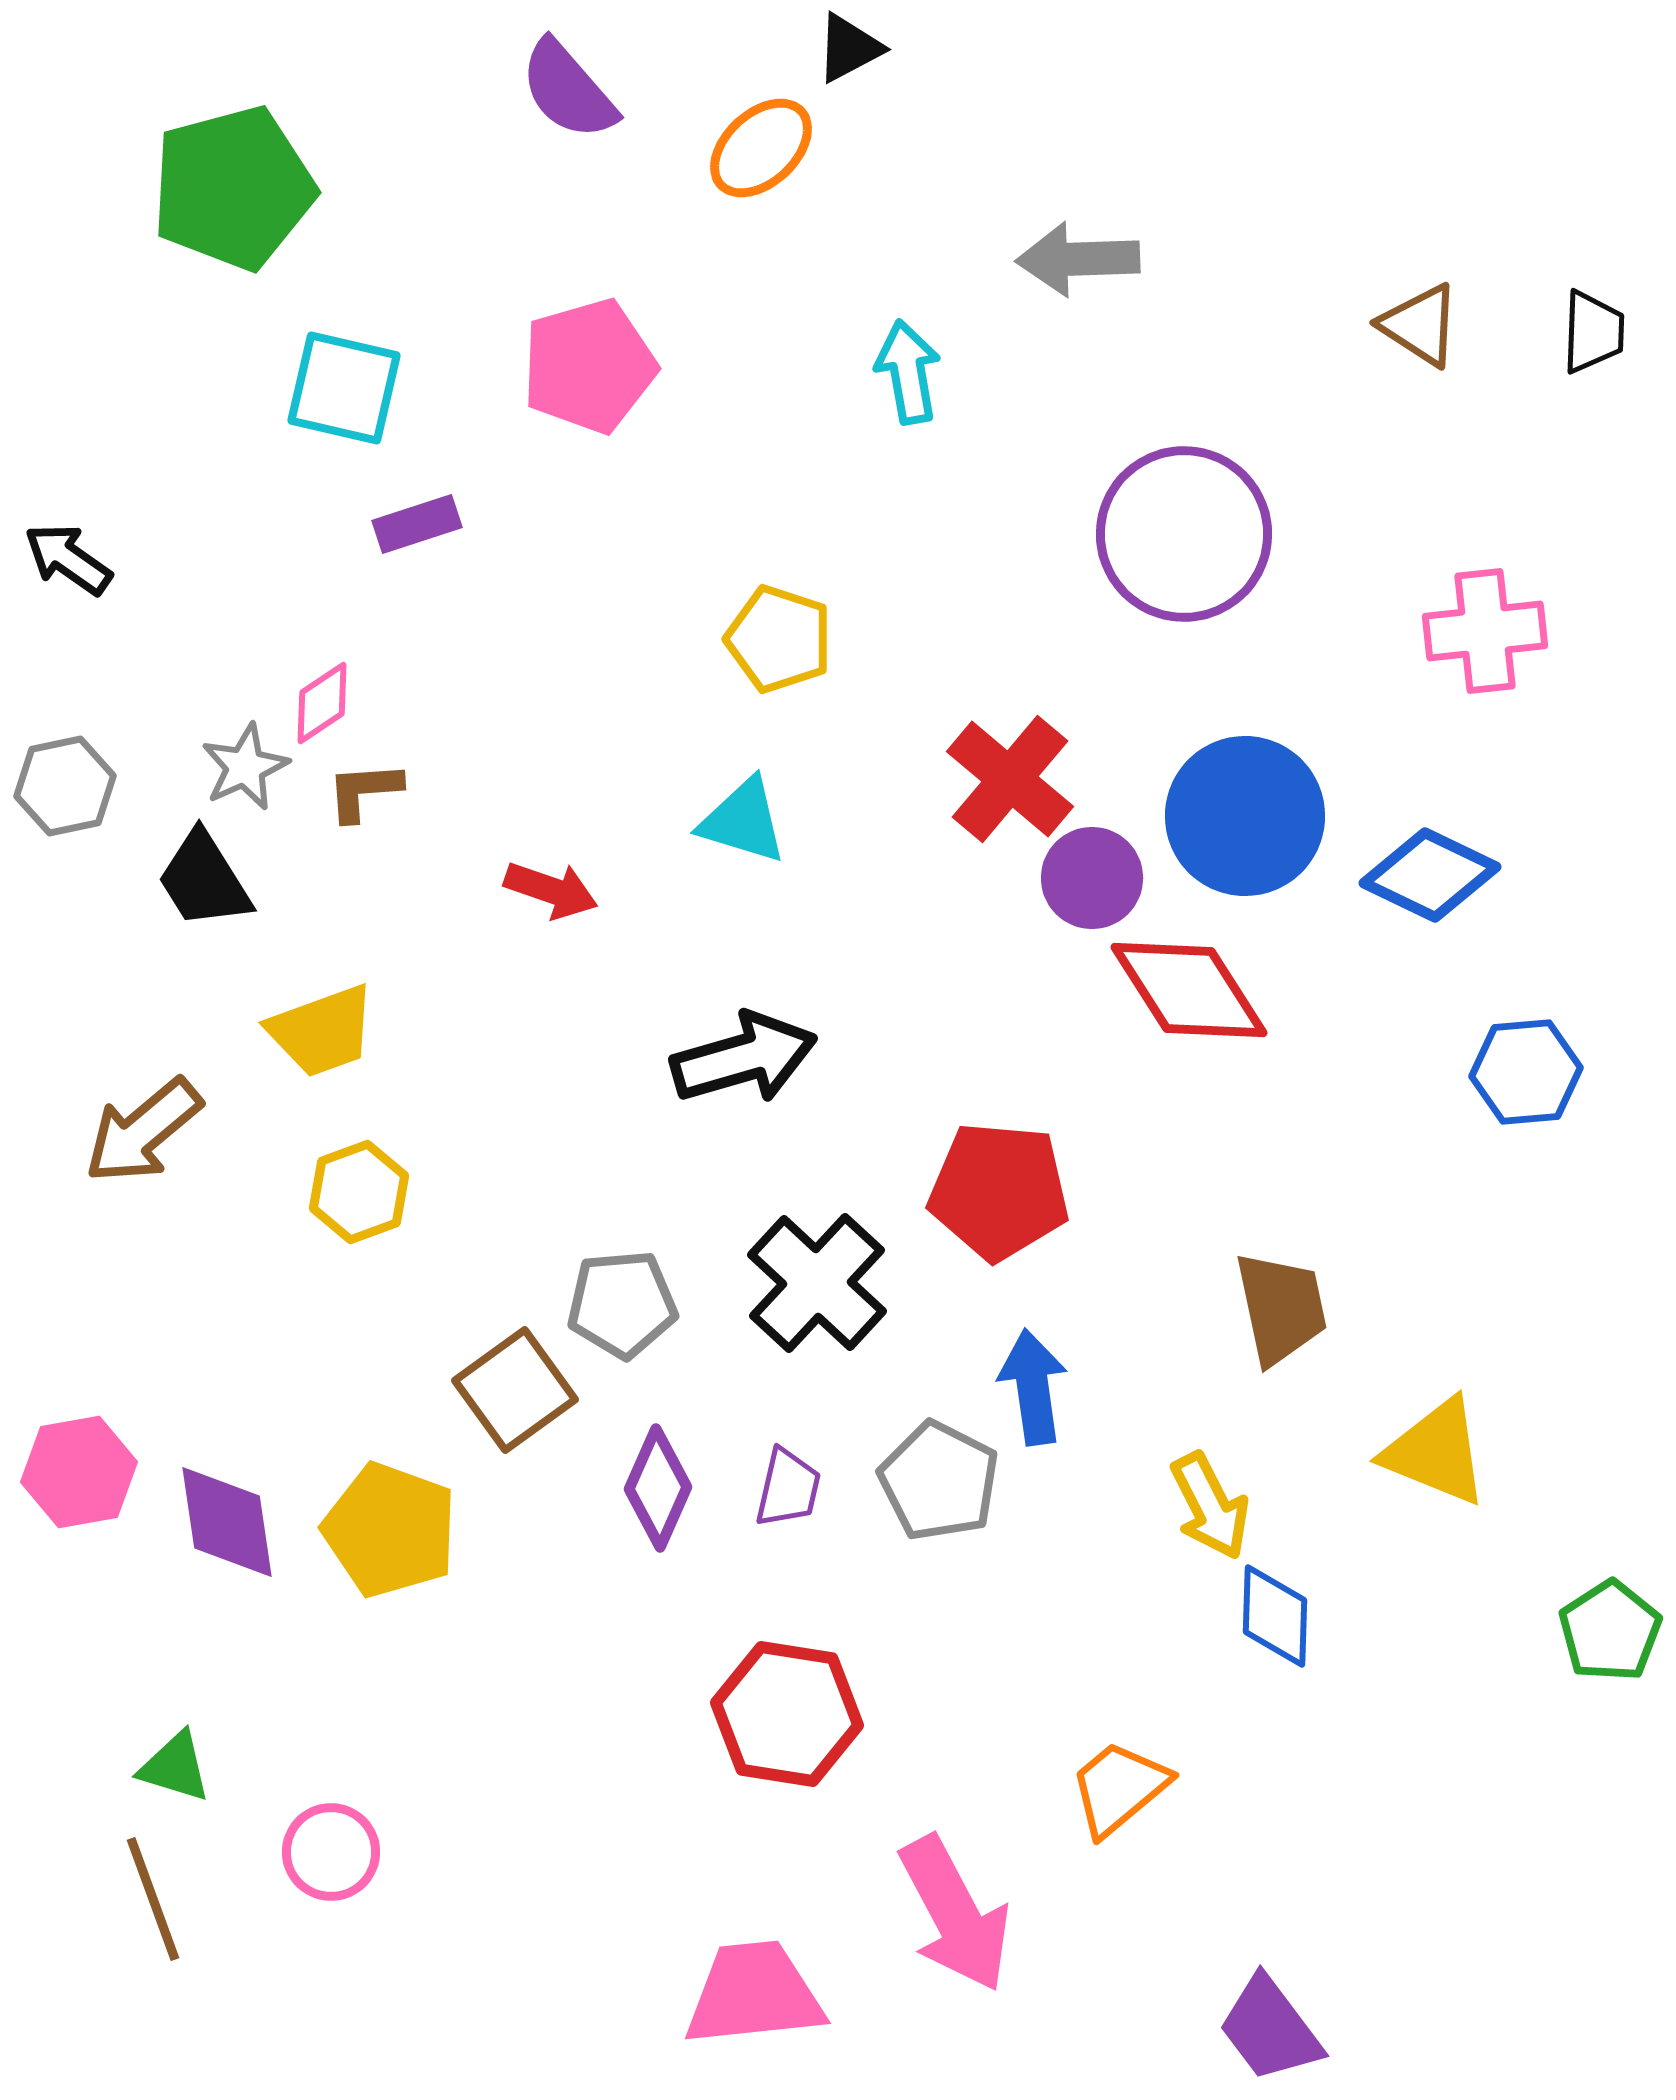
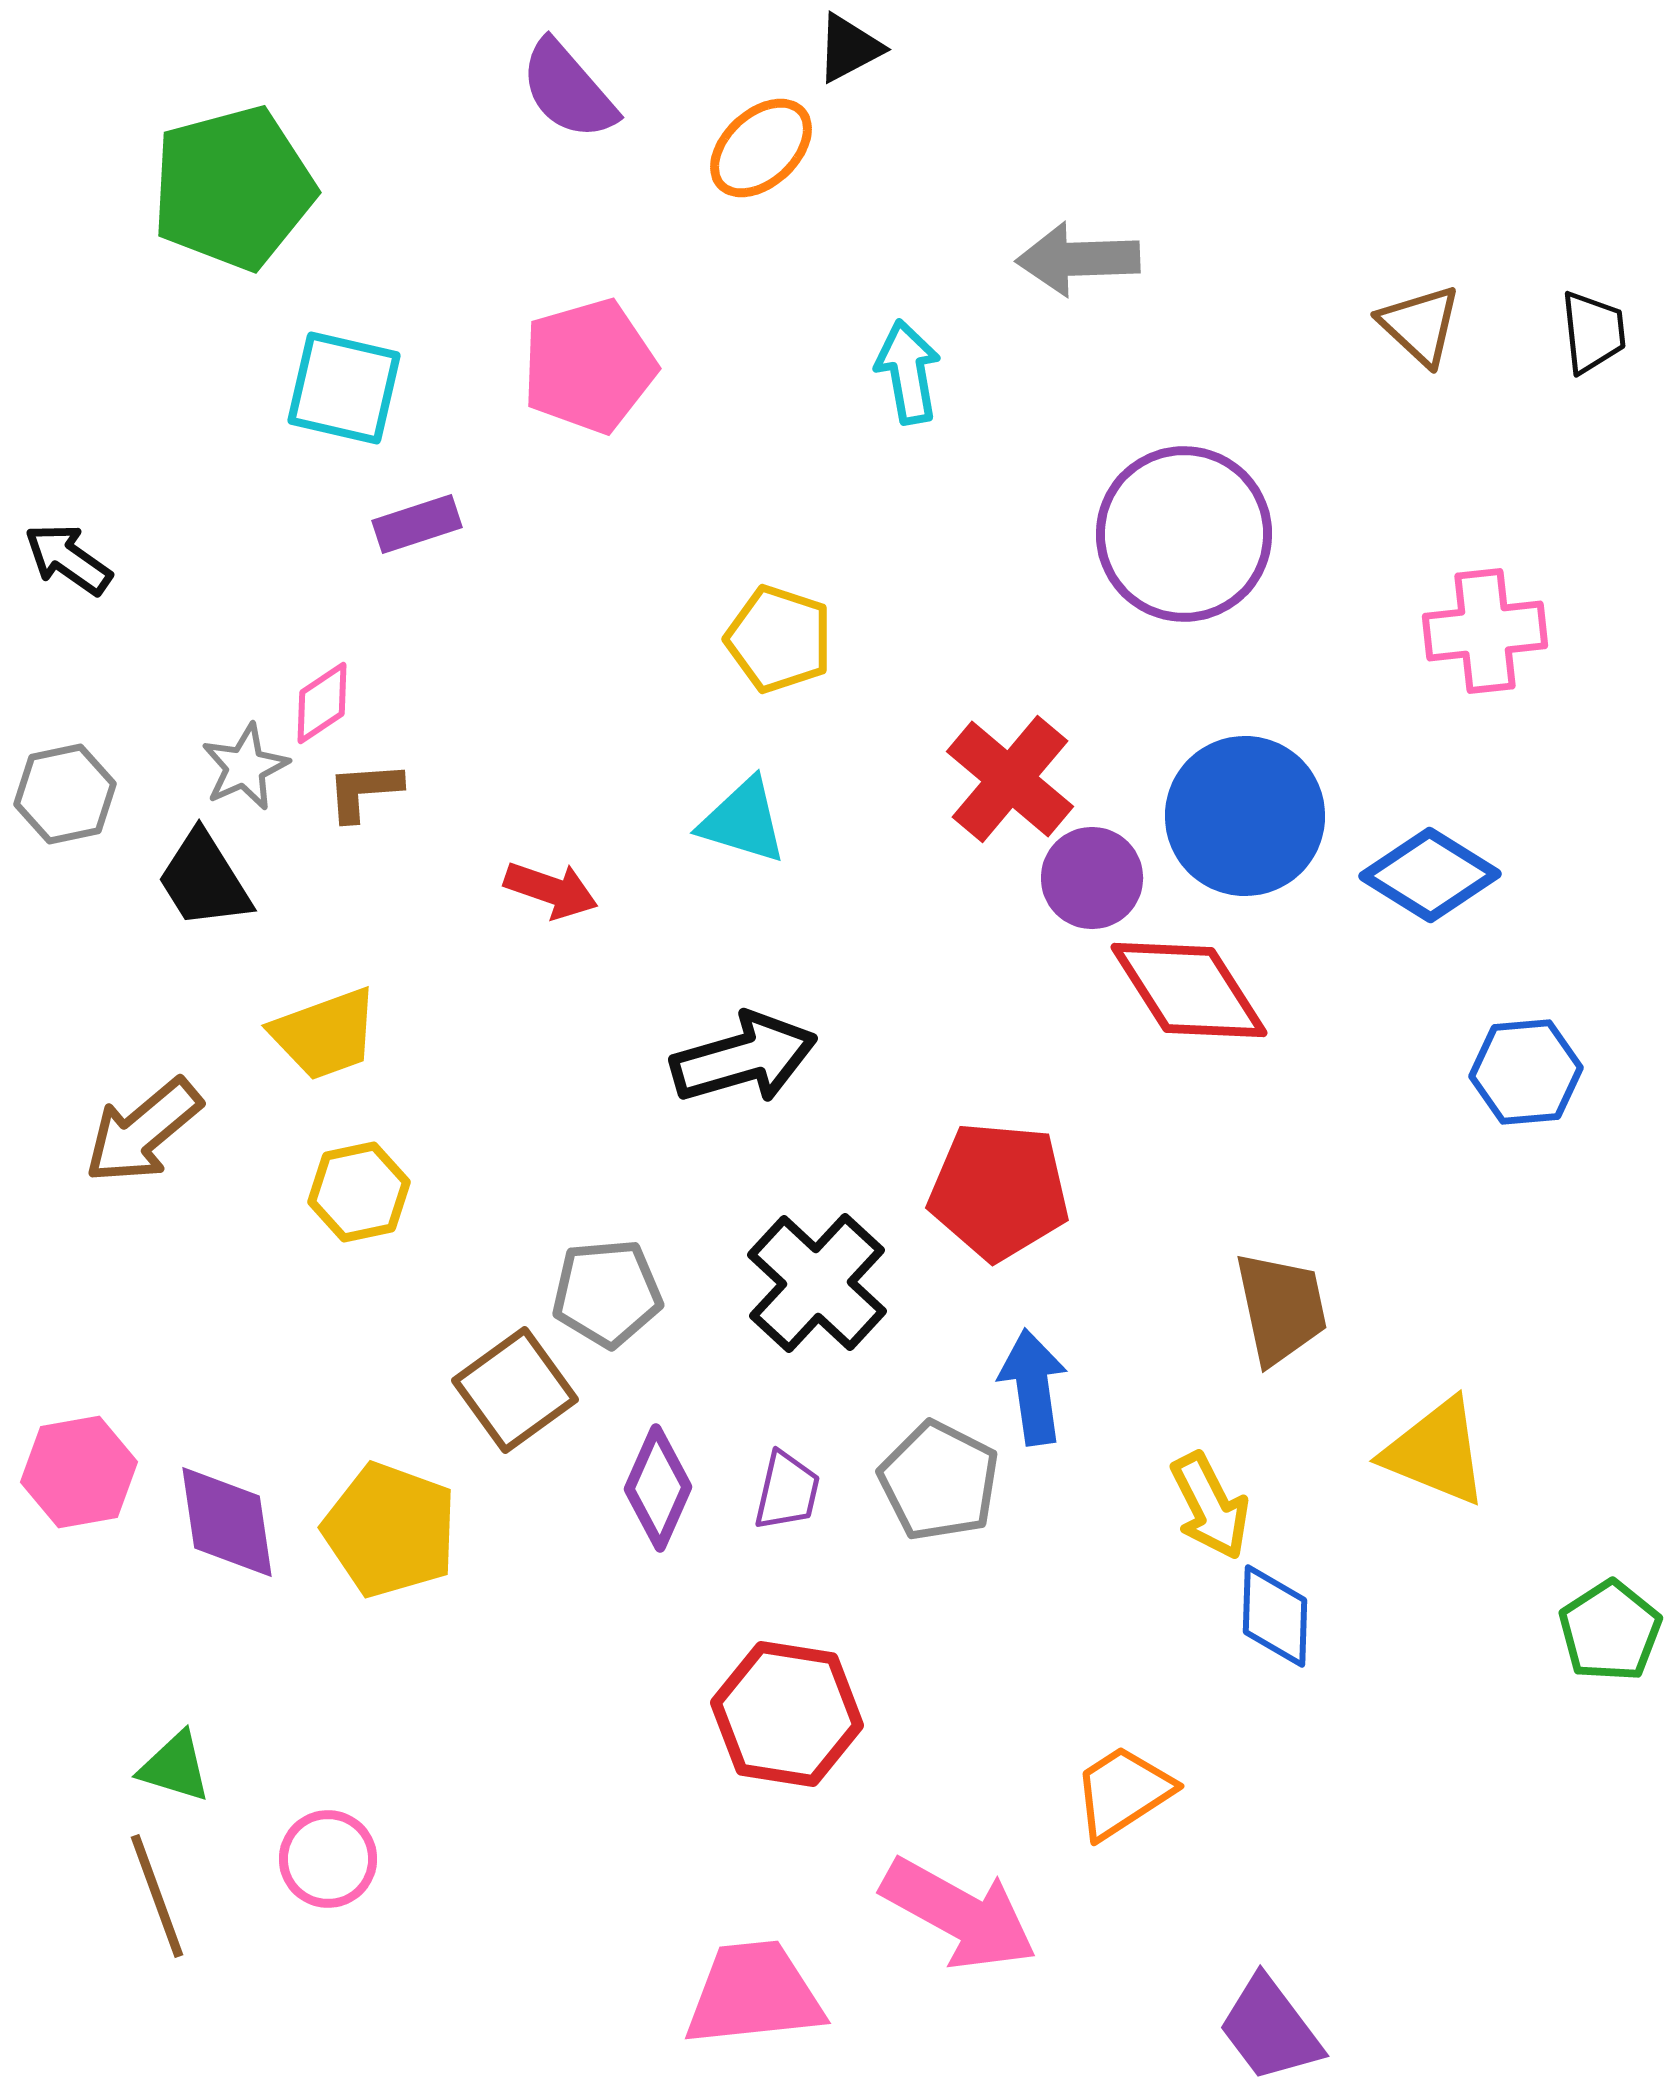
brown triangle at (1420, 325): rotated 10 degrees clockwise
black trapezoid at (1593, 332): rotated 8 degrees counterclockwise
gray hexagon at (65, 786): moved 8 px down
blue diamond at (1430, 875): rotated 6 degrees clockwise
yellow trapezoid at (322, 1031): moved 3 px right, 3 px down
yellow hexagon at (359, 1192): rotated 8 degrees clockwise
gray pentagon at (622, 1304): moved 15 px left, 11 px up
purple trapezoid at (788, 1488): moved 1 px left, 3 px down
orange trapezoid at (1119, 1788): moved 4 px right, 4 px down; rotated 7 degrees clockwise
pink circle at (331, 1852): moved 3 px left, 7 px down
brown line at (153, 1899): moved 4 px right, 3 px up
pink arrow at (955, 1914): moved 4 px right; rotated 33 degrees counterclockwise
